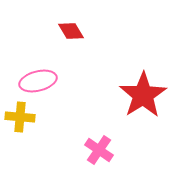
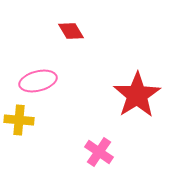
red star: moved 6 px left
yellow cross: moved 1 px left, 3 px down
pink cross: moved 2 px down
